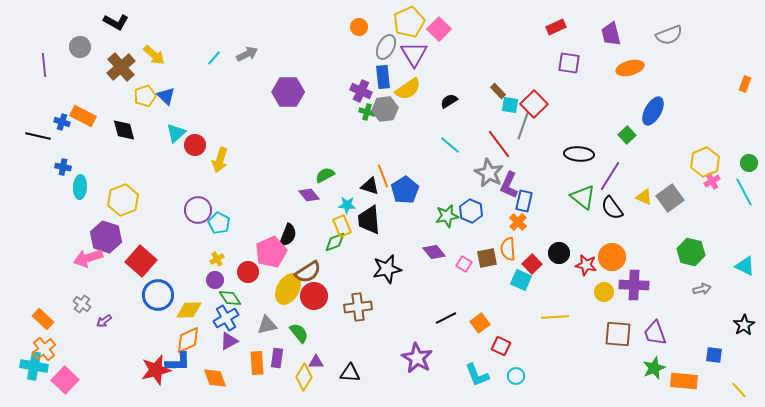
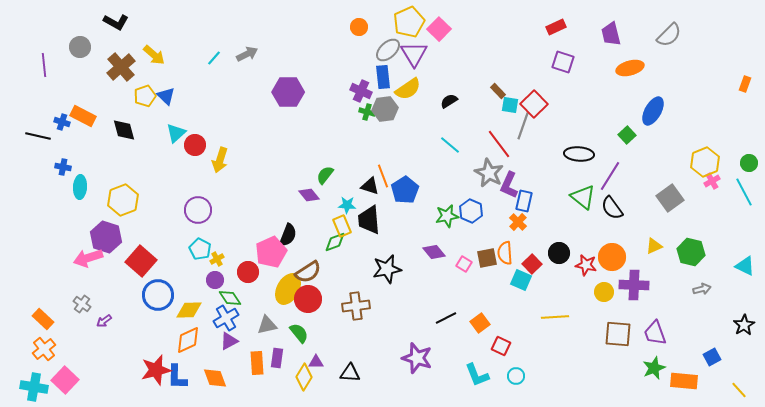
gray semicircle at (669, 35): rotated 24 degrees counterclockwise
gray ellipse at (386, 47): moved 2 px right, 3 px down; rotated 20 degrees clockwise
purple square at (569, 63): moved 6 px left, 1 px up; rotated 10 degrees clockwise
green semicircle at (325, 175): rotated 24 degrees counterclockwise
yellow triangle at (644, 197): moved 10 px right, 49 px down; rotated 48 degrees counterclockwise
cyan pentagon at (219, 223): moved 19 px left, 26 px down
orange semicircle at (508, 249): moved 3 px left, 4 px down
red circle at (314, 296): moved 6 px left, 3 px down
brown cross at (358, 307): moved 2 px left, 1 px up
blue square at (714, 355): moved 2 px left, 2 px down; rotated 36 degrees counterclockwise
purple star at (417, 358): rotated 12 degrees counterclockwise
blue L-shape at (178, 362): moved 1 px left, 15 px down; rotated 92 degrees clockwise
cyan cross at (34, 366): moved 21 px down
